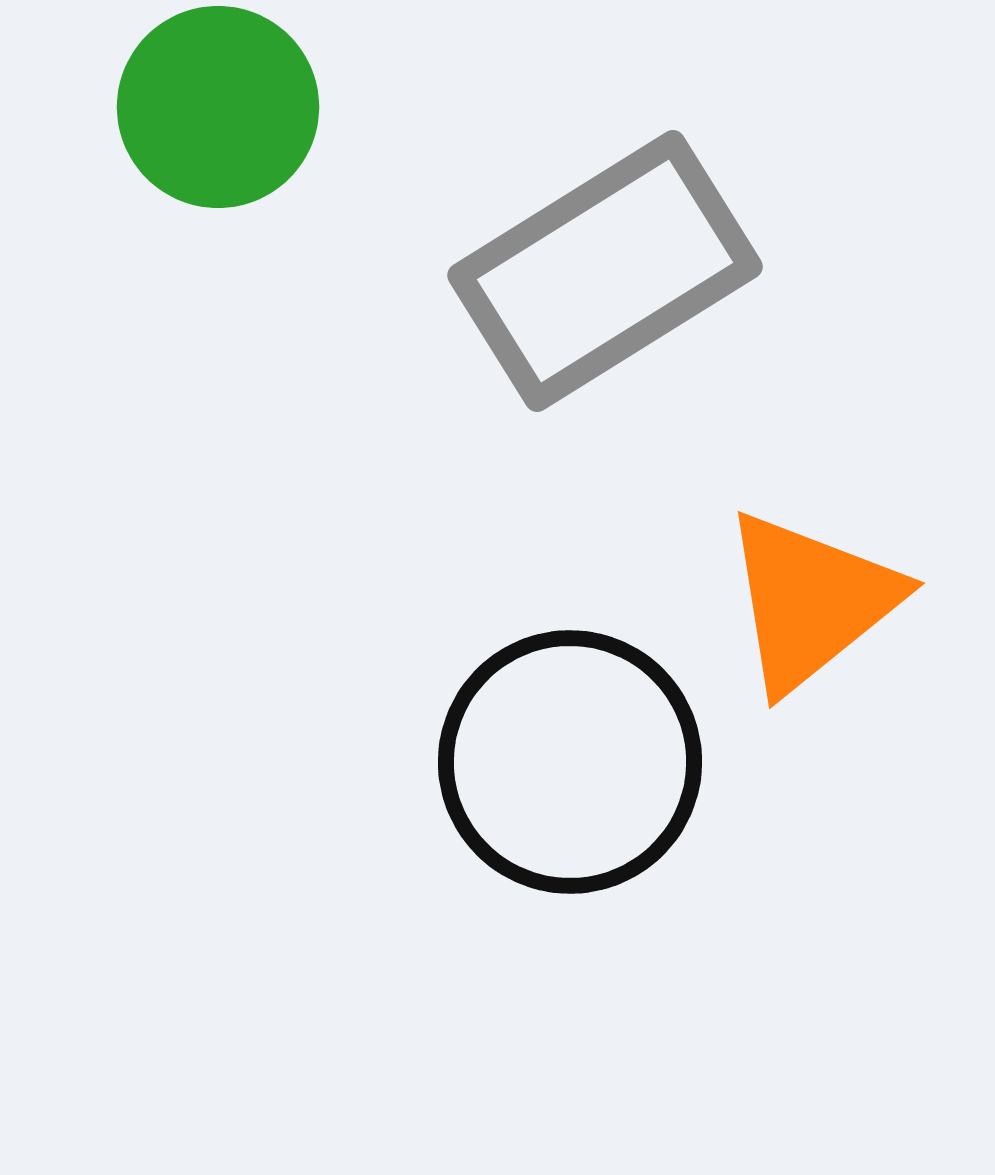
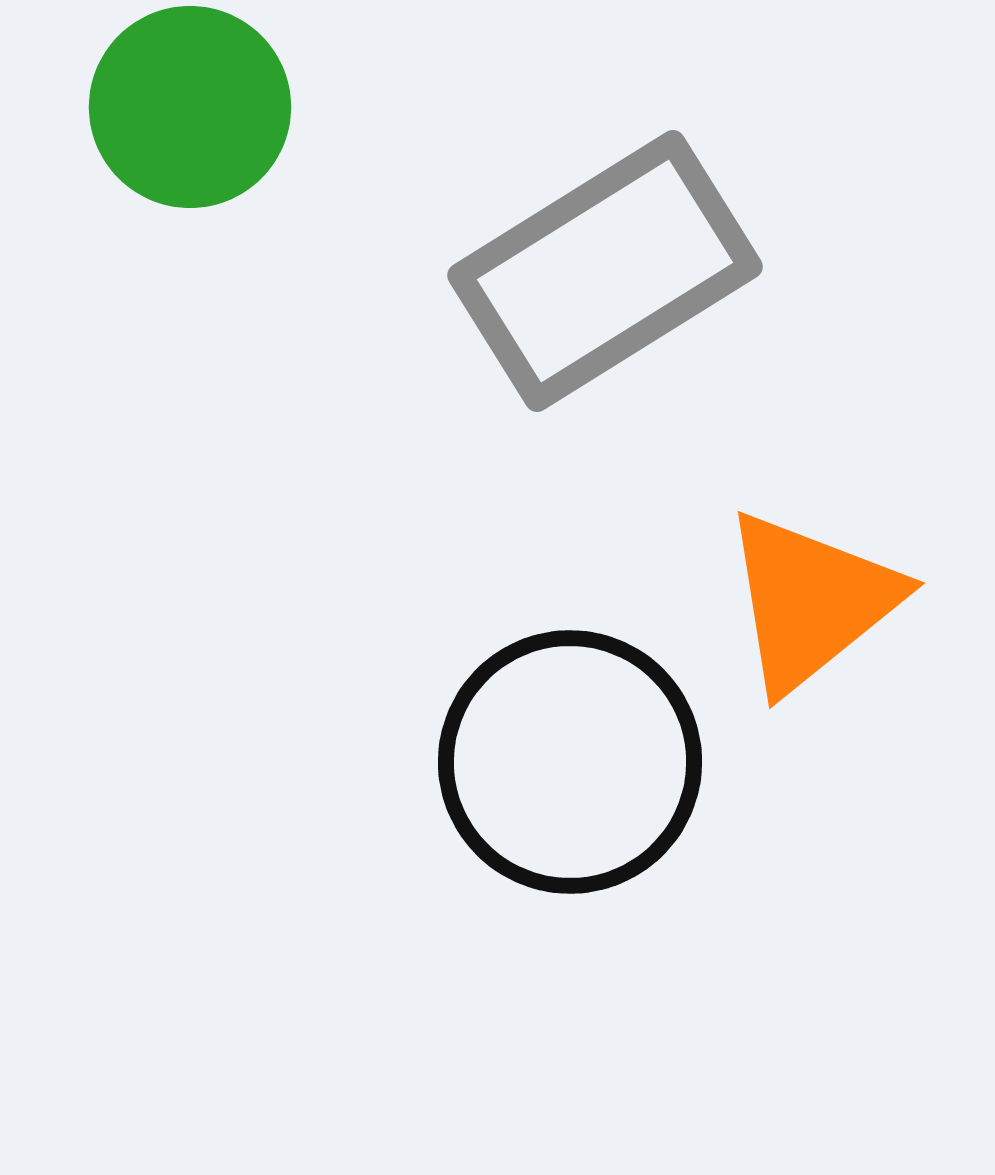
green circle: moved 28 px left
